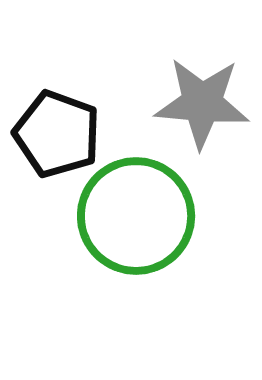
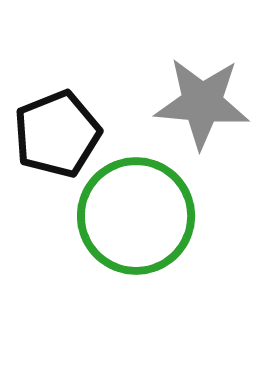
black pentagon: rotated 30 degrees clockwise
